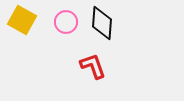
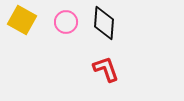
black diamond: moved 2 px right
red L-shape: moved 13 px right, 3 px down
